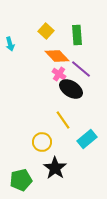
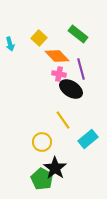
yellow square: moved 7 px left, 7 px down
green rectangle: moved 1 px right, 1 px up; rotated 48 degrees counterclockwise
purple line: rotated 35 degrees clockwise
pink cross: rotated 24 degrees counterclockwise
cyan rectangle: moved 1 px right
green pentagon: moved 21 px right, 1 px up; rotated 30 degrees counterclockwise
